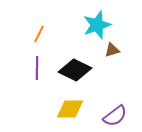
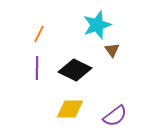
brown triangle: rotated 49 degrees counterclockwise
